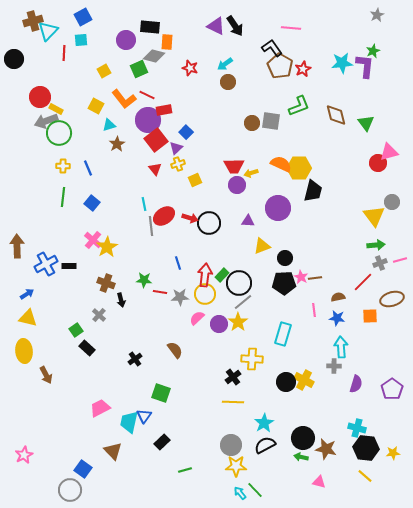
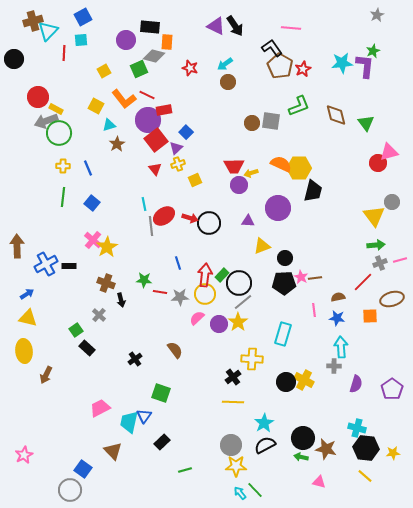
red circle at (40, 97): moved 2 px left
purple circle at (237, 185): moved 2 px right
brown arrow at (46, 375): rotated 54 degrees clockwise
